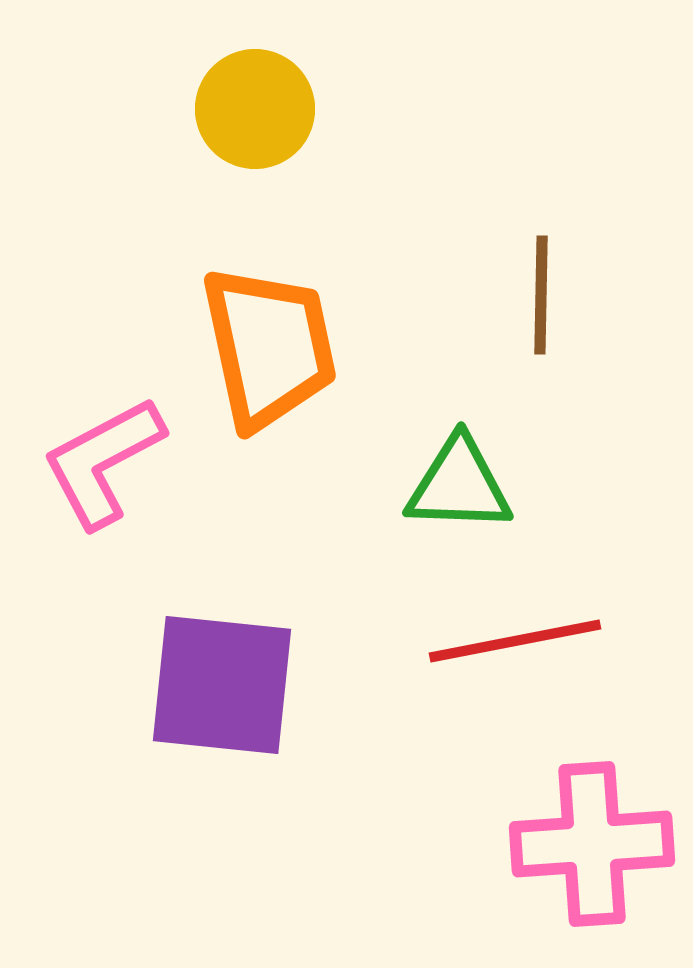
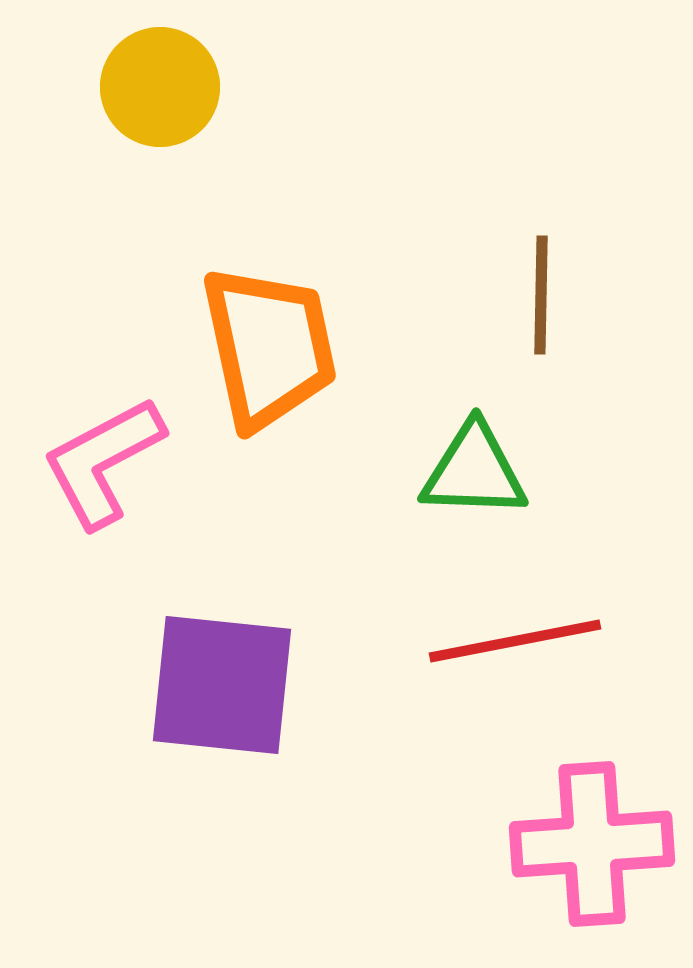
yellow circle: moved 95 px left, 22 px up
green triangle: moved 15 px right, 14 px up
